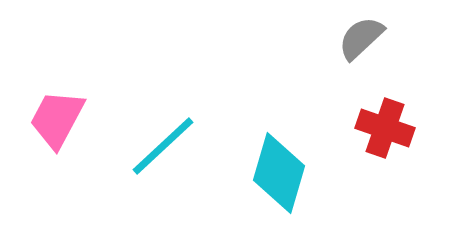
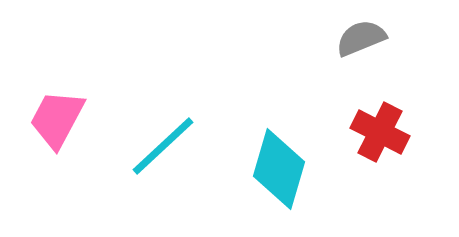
gray semicircle: rotated 21 degrees clockwise
red cross: moved 5 px left, 4 px down; rotated 8 degrees clockwise
cyan diamond: moved 4 px up
